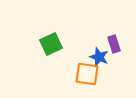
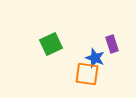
purple rectangle: moved 2 px left
blue star: moved 4 px left, 1 px down
